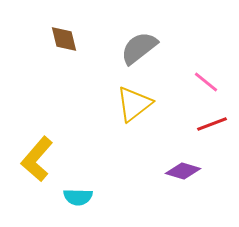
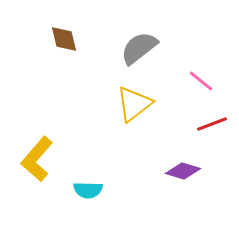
pink line: moved 5 px left, 1 px up
cyan semicircle: moved 10 px right, 7 px up
